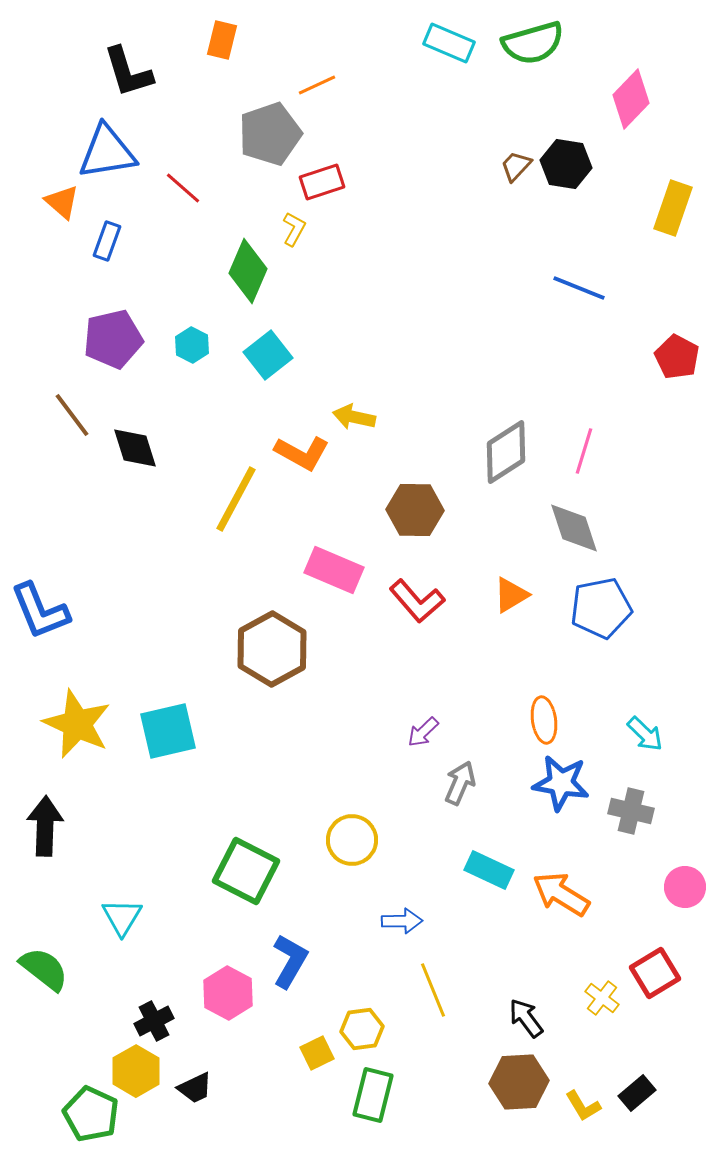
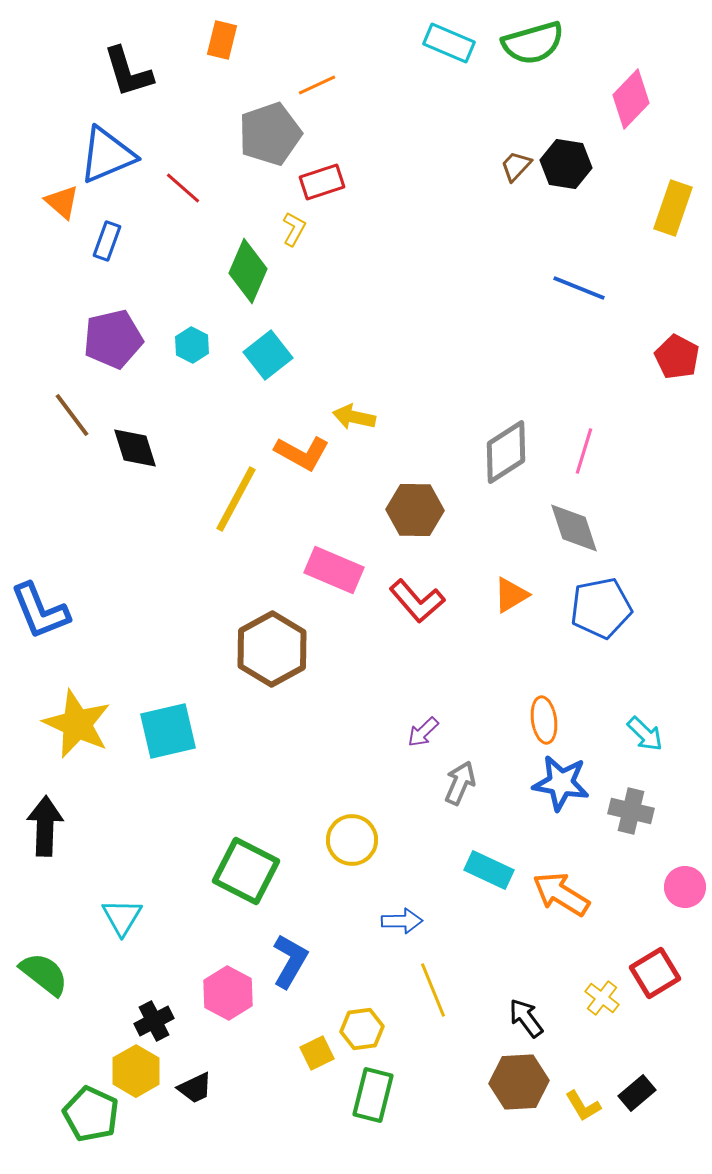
blue triangle at (107, 152): moved 3 px down; rotated 14 degrees counterclockwise
green semicircle at (44, 969): moved 5 px down
